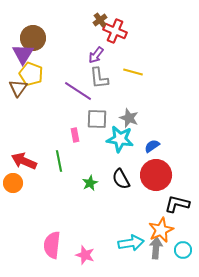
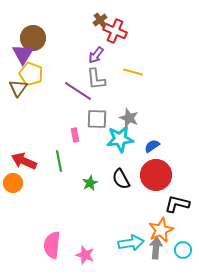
gray L-shape: moved 3 px left, 1 px down
cyan star: rotated 16 degrees counterclockwise
